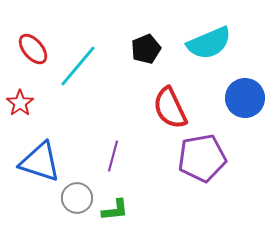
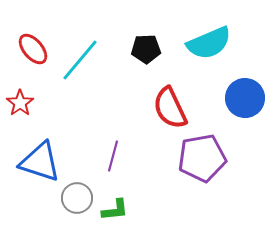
black pentagon: rotated 20 degrees clockwise
cyan line: moved 2 px right, 6 px up
